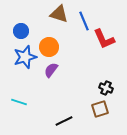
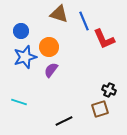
black cross: moved 3 px right, 2 px down
